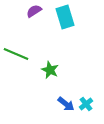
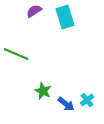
green star: moved 7 px left, 21 px down
cyan cross: moved 1 px right, 4 px up
